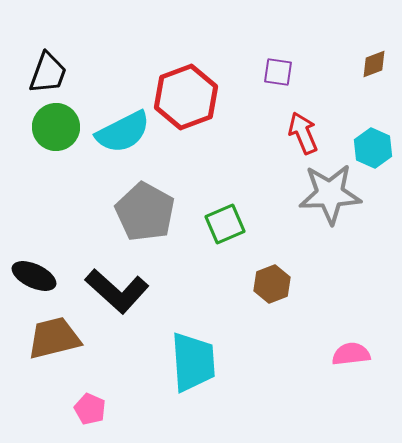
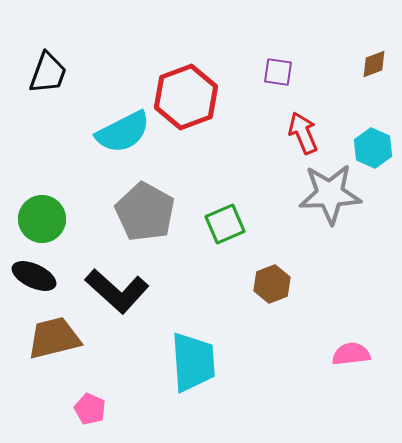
green circle: moved 14 px left, 92 px down
